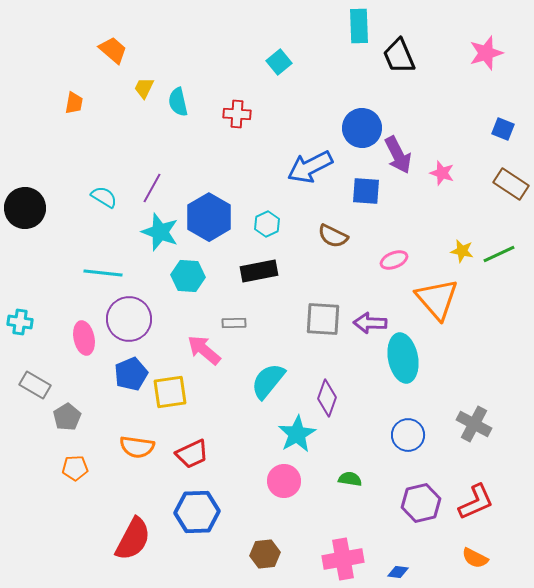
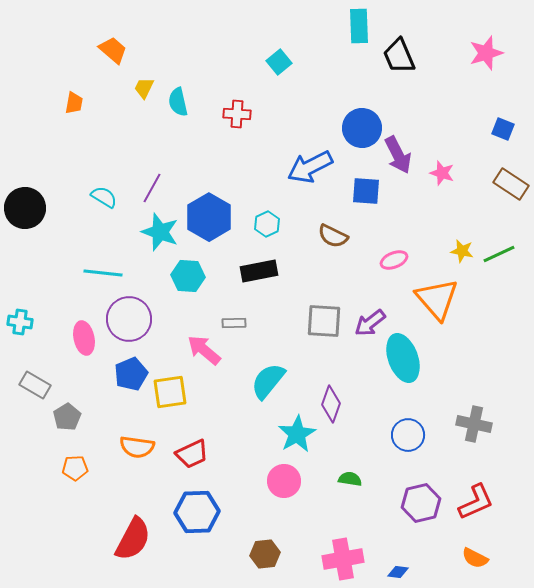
gray square at (323, 319): moved 1 px right, 2 px down
purple arrow at (370, 323): rotated 40 degrees counterclockwise
cyan ellipse at (403, 358): rotated 9 degrees counterclockwise
purple diamond at (327, 398): moved 4 px right, 6 px down
gray cross at (474, 424): rotated 16 degrees counterclockwise
